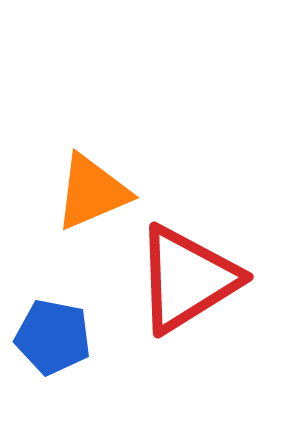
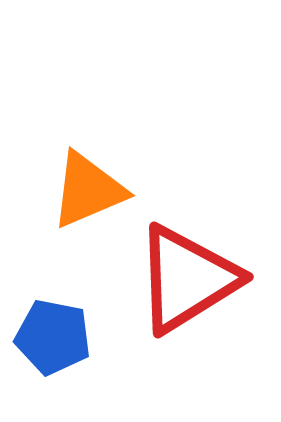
orange triangle: moved 4 px left, 2 px up
